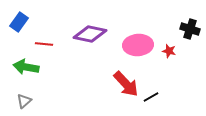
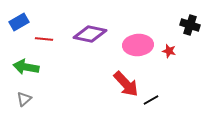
blue rectangle: rotated 24 degrees clockwise
black cross: moved 4 px up
red line: moved 5 px up
black line: moved 3 px down
gray triangle: moved 2 px up
